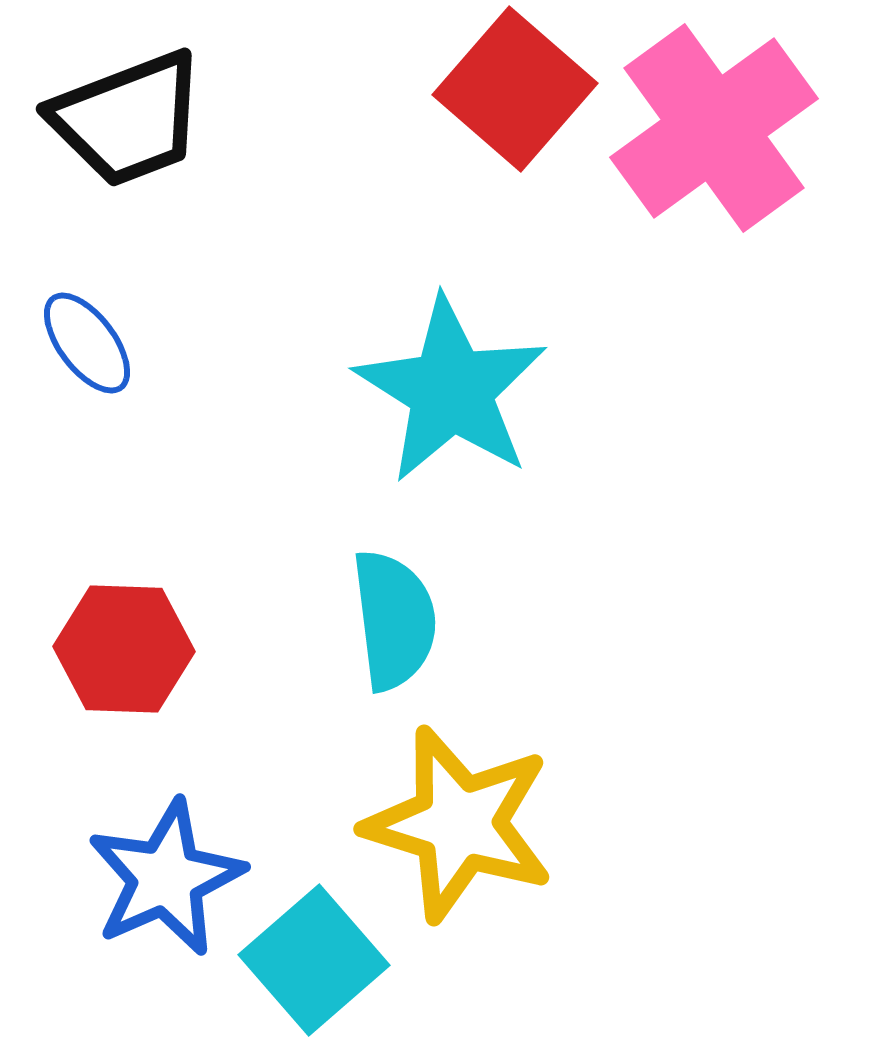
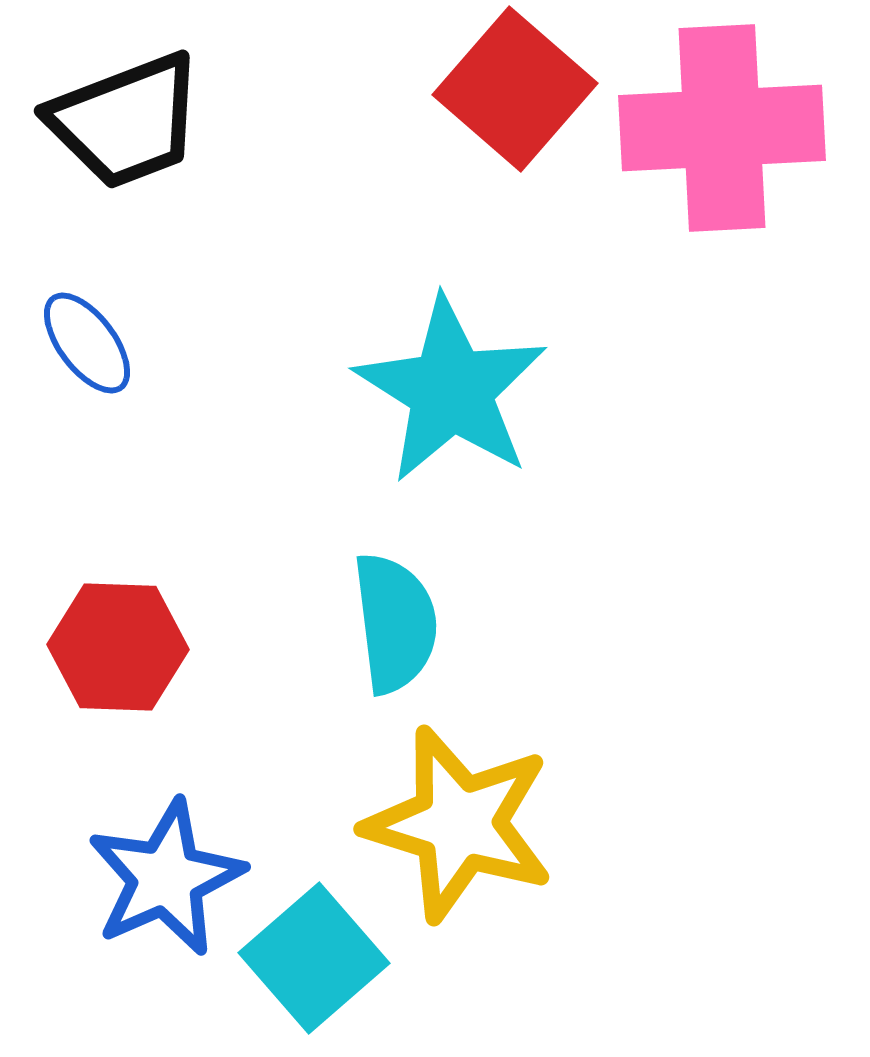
black trapezoid: moved 2 px left, 2 px down
pink cross: moved 8 px right; rotated 33 degrees clockwise
cyan semicircle: moved 1 px right, 3 px down
red hexagon: moved 6 px left, 2 px up
cyan square: moved 2 px up
